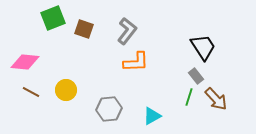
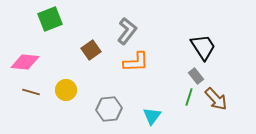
green square: moved 3 px left, 1 px down
brown square: moved 7 px right, 21 px down; rotated 36 degrees clockwise
brown line: rotated 12 degrees counterclockwise
cyan triangle: rotated 24 degrees counterclockwise
